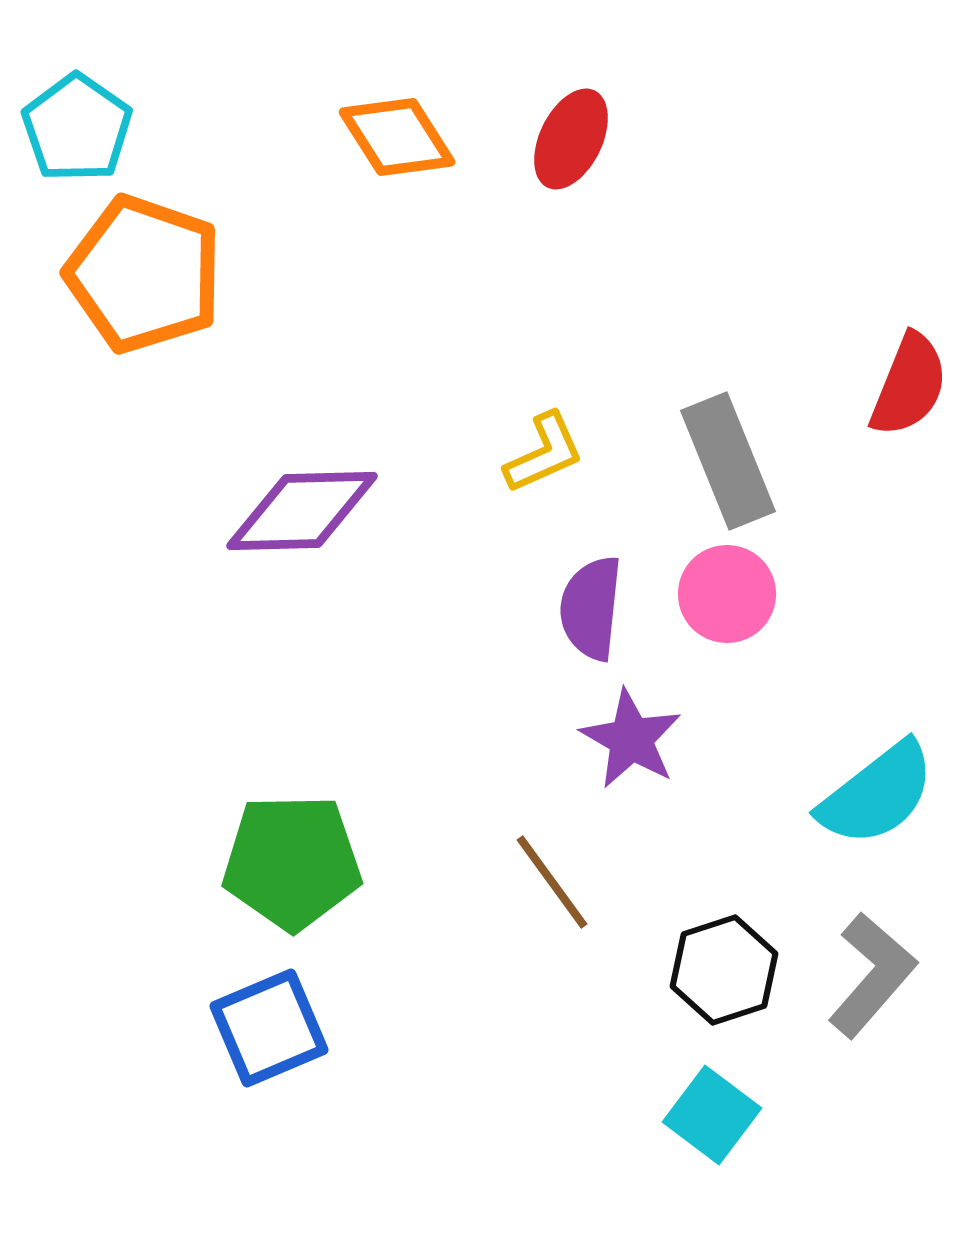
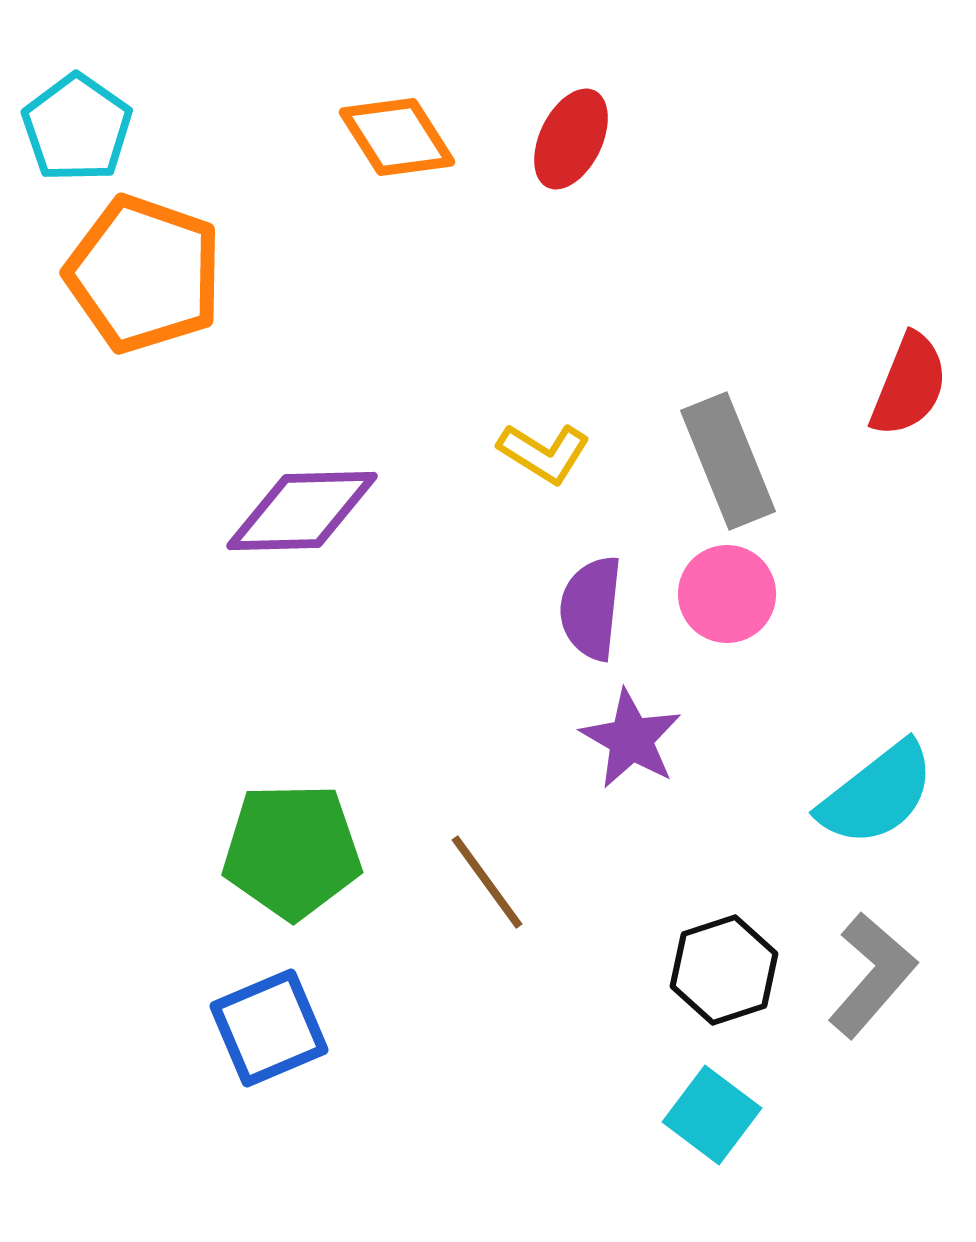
yellow L-shape: rotated 56 degrees clockwise
green pentagon: moved 11 px up
brown line: moved 65 px left
